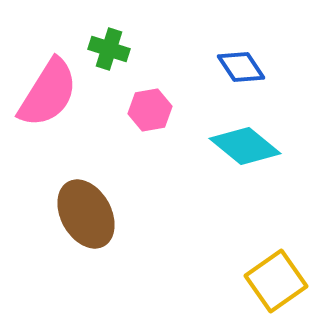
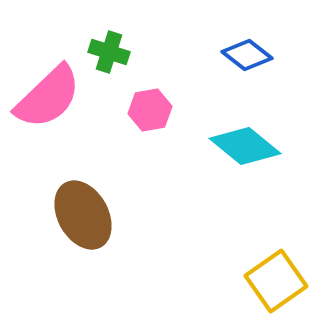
green cross: moved 3 px down
blue diamond: moved 6 px right, 12 px up; rotated 18 degrees counterclockwise
pink semicircle: moved 4 px down; rotated 14 degrees clockwise
brown ellipse: moved 3 px left, 1 px down
